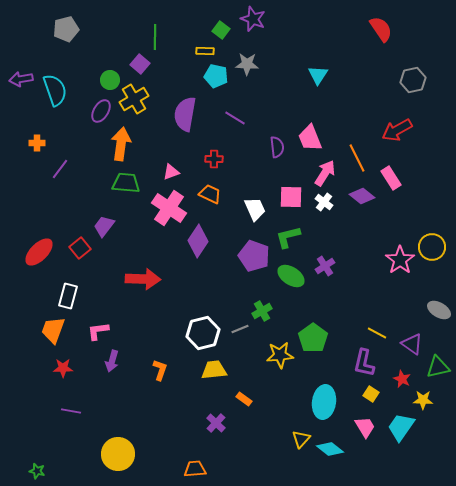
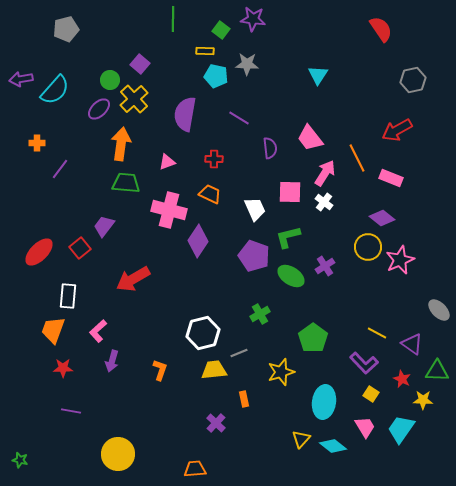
purple star at (253, 19): rotated 15 degrees counterclockwise
green line at (155, 37): moved 18 px right, 18 px up
cyan semicircle at (55, 90): rotated 60 degrees clockwise
yellow cross at (134, 99): rotated 12 degrees counterclockwise
purple ellipse at (101, 111): moved 2 px left, 2 px up; rotated 15 degrees clockwise
purple line at (235, 118): moved 4 px right
pink trapezoid at (310, 138): rotated 16 degrees counterclockwise
purple semicircle at (277, 147): moved 7 px left, 1 px down
pink triangle at (171, 172): moved 4 px left, 10 px up
pink rectangle at (391, 178): rotated 35 degrees counterclockwise
purple diamond at (362, 196): moved 20 px right, 22 px down
pink square at (291, 197): moved 1 px left, 5 px up
pink cross at (169, 208): moved 2 px down; rotated 20 degrees counterclockwise
yellow circle at (432, 247): moved 64 px left
pink star at (400, 260): rotated 12 degrees clockwise
red arrow at (143, 279): moved 10 px left; rotated 148 degrees clockwise
white rectangle at (68, 296): rotated 10 degrees counterclockwise
gray ellipse at (439, 310): rotated 15 degrees clockwise
green cross at (262, 311): moved 2 px left, 3 px down
gray line at (240, 329): moved 1 px left, 24 px down
pink L-shape at (98, 331): rotated 35 degrees counterclockwise
yellow star at (280, 355): moved 1 px right, 17 px down; rotated 12 degrees counterclockwise
purple L-shape at (364, 363): rotated 56 degrees counterclockwise
green triangle at (438, 367): moved 1 px left, 4 px down; rotated 15 degrees clockwise
orange rectangle at (244, 399): rotated 42 degrees clockwise
cyan trapezoid at (401, 427): moved 2 px down
cyan diamond at (330, 449): moved 3 px right, 3 px up
green star at (37, 471): moved 17 px left, 11 px up
